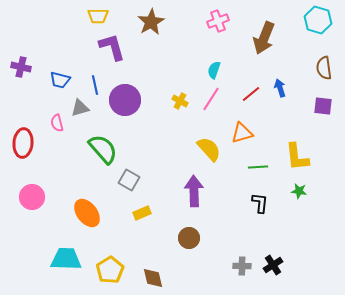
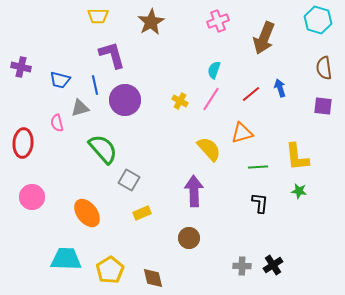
purple L-shape: moved 8 px down
